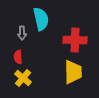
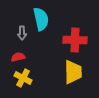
red semicircle: rotated 80 degrees clockwise
yellow cross: rotated 12 degrees counterclockwise
